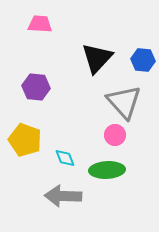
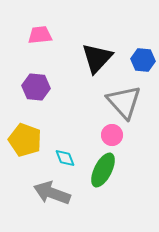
pink trapezoid: moved 11 px down; rotated 10 degrees counterclockwise
pink circle: moved 3 px left
green ellipse: moved 4 px left; rotated 60 degrees counterclockwise
gray arrow: moved 11 px left, 3 px up; rotated 18 degrees clockwise
